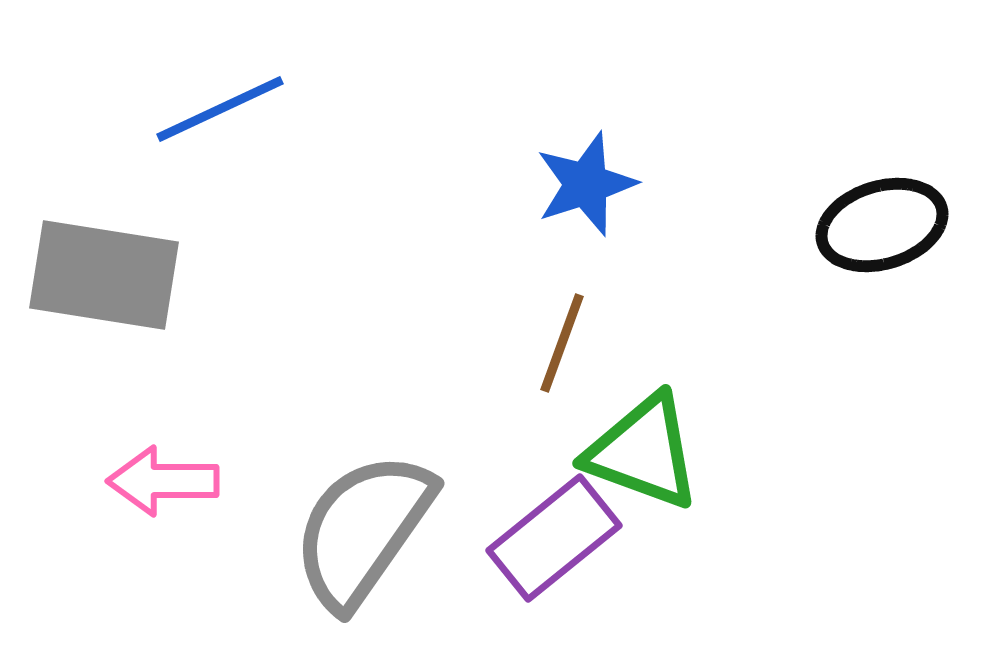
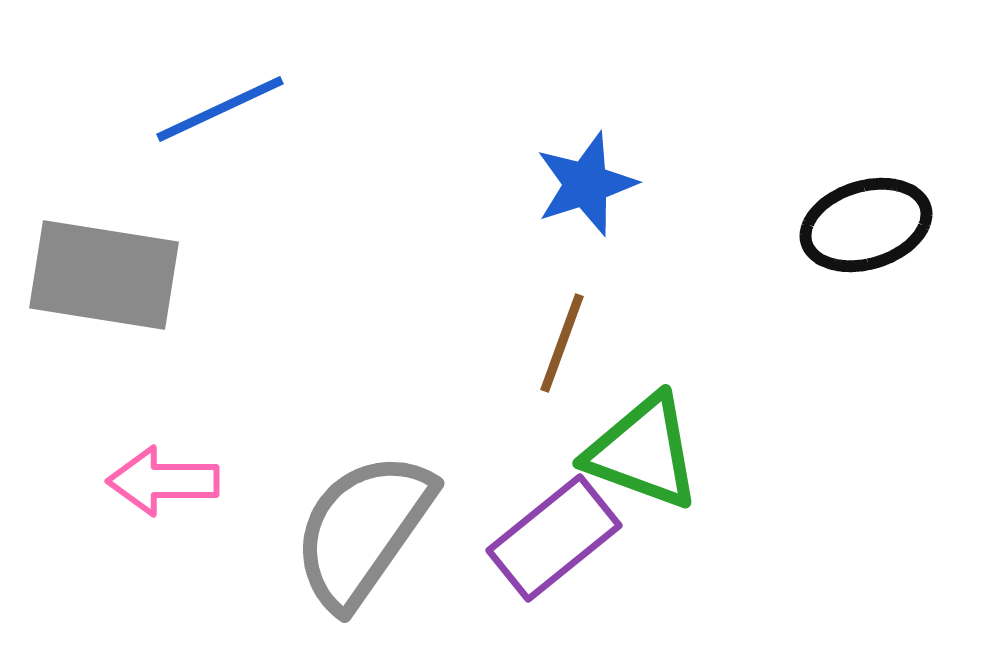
black ellipse: moved 16 px left
